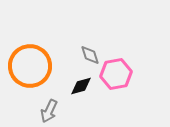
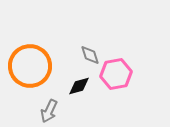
black diamond: moved 2 px left
